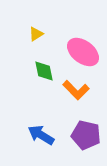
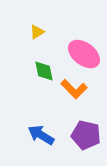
yellow triangle: moved 1 px right, 2 px up
pink ellipse: moved 1 px right, 2 px down
orange L-shape: moved 2 px left, 1 px up
